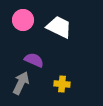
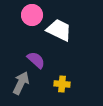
pink circle: moved 9 px right, 5 px up
white trapezoid: moved 3 px down
purple semicircle: moved 2 px right; rotated 18 degrees clockwise
